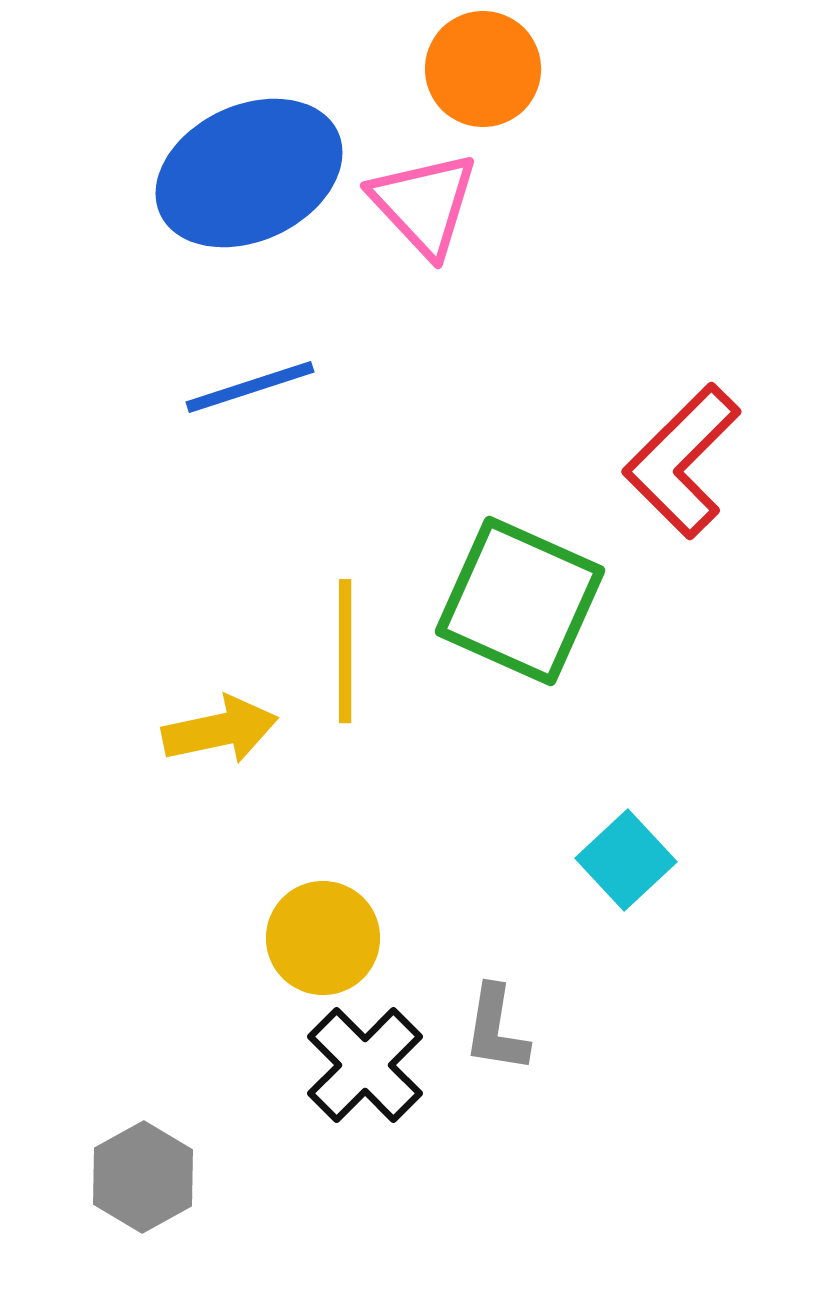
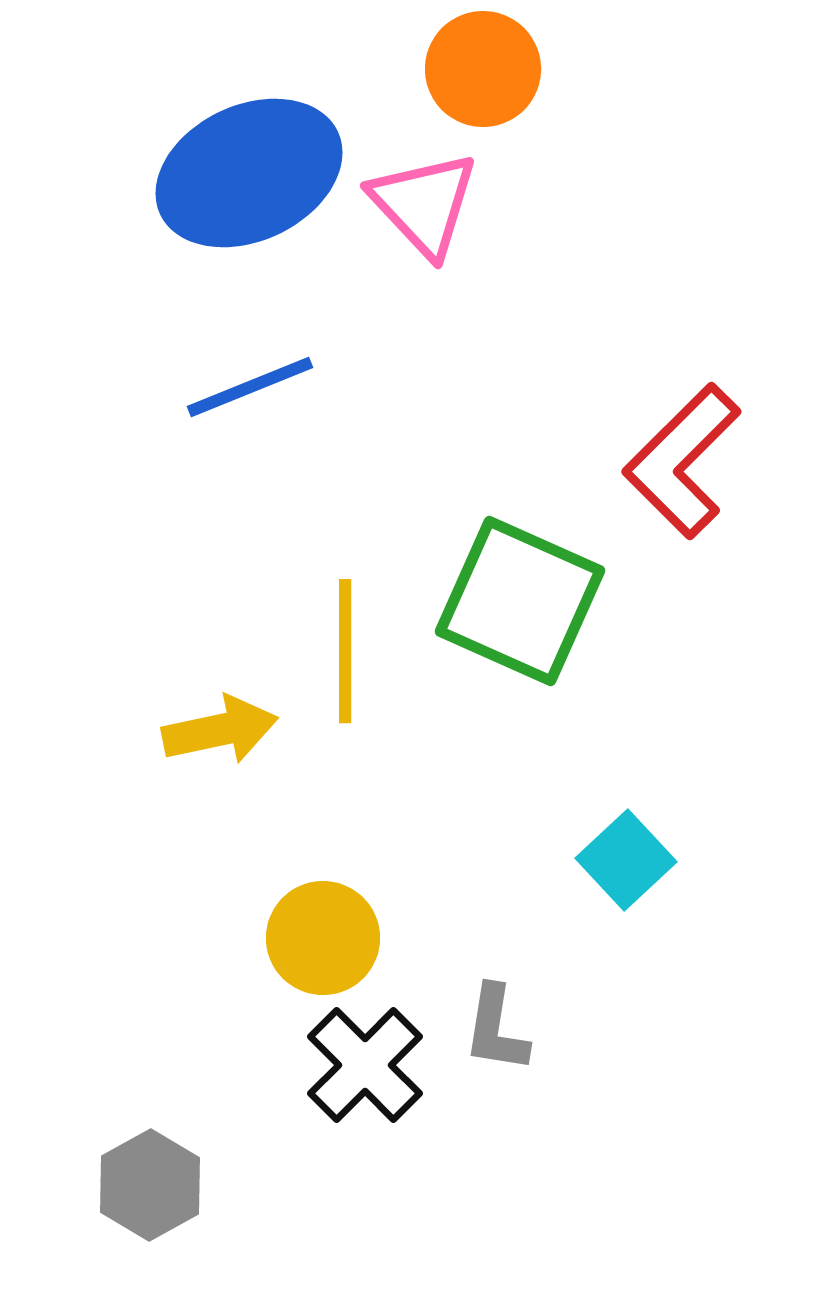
blue line: rotated 4 degrees counterclockwise
gray hexagon: moved 7 px right, 8 px down
